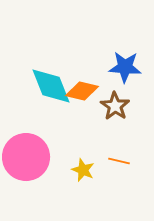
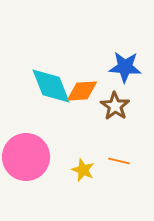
orange diamond: rotated 16 degrees counterclockwise
